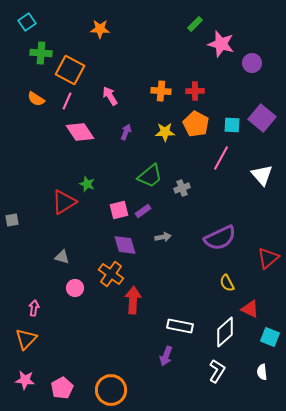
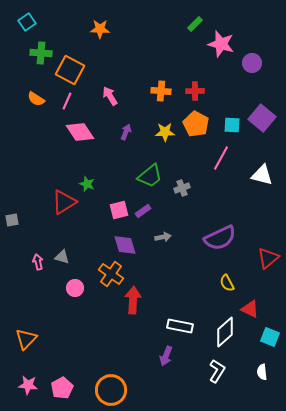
white triangle at (262, 175): rotated 35 degrees counterclockwise
pink arrow at (34, 308): moved 4 px right, 46 px up; rotated 21 degrees counterclockwise
pink star at (25, 380): moved 3 px right, 5 px down
